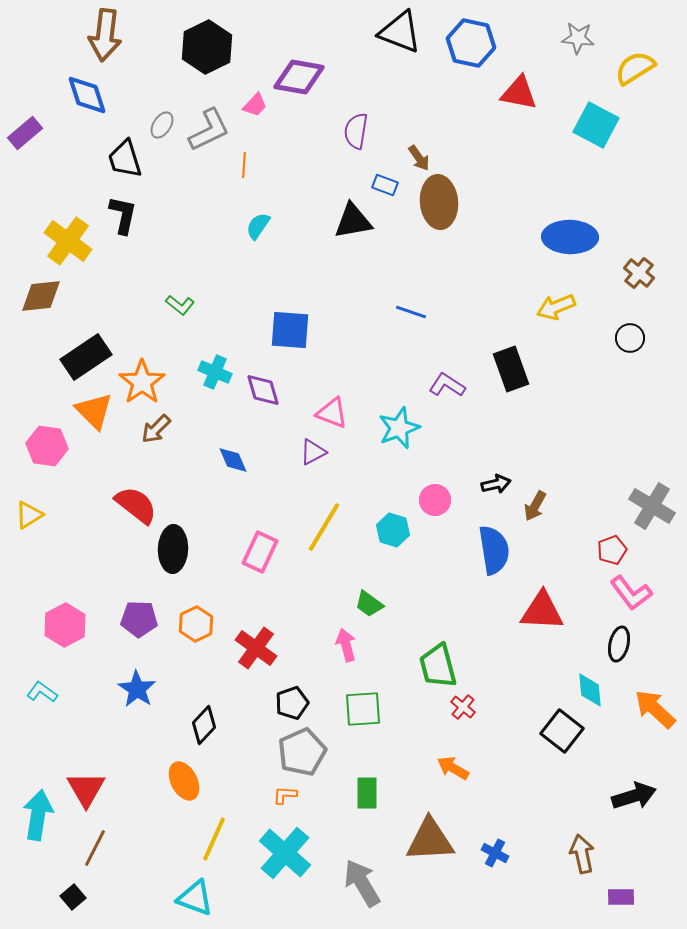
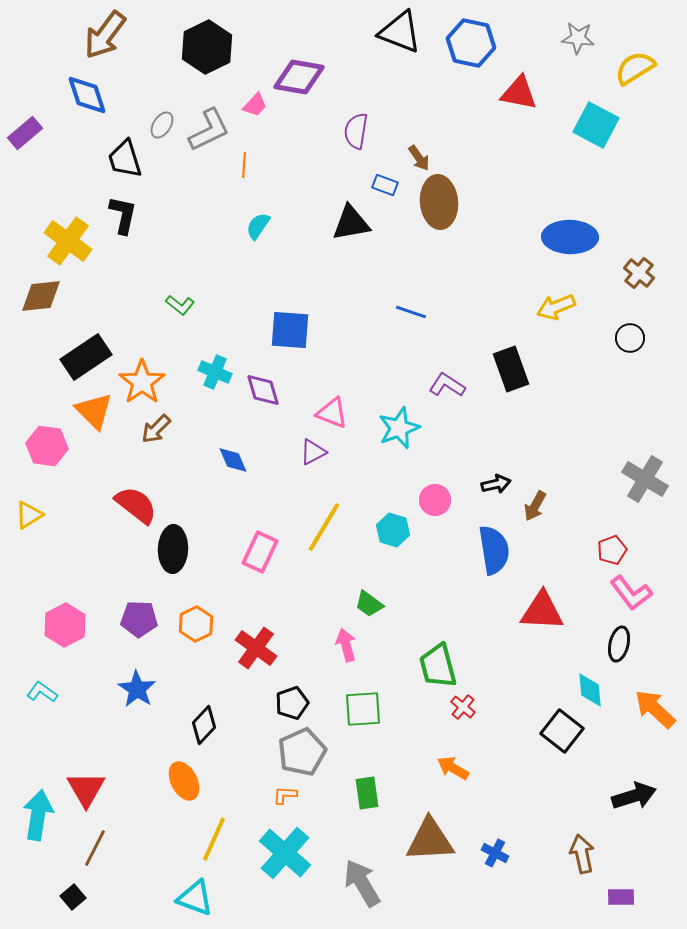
brown arrow at (105, 35): rotated 30 degrees clockwise
black triangle at (353, 221): moved 2 px left, 2 px down
gray cross at (652, 506): moved 7 px left, 27 px up
green rectangle at (367, 793): rotated 8 degrees counterclockwise
